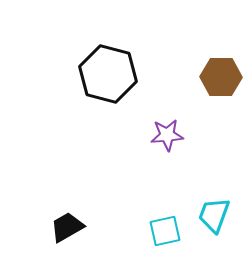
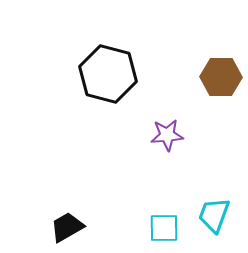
cyan square: moved 1 px left, 3 px up; rotated 12 degrees clockwise
